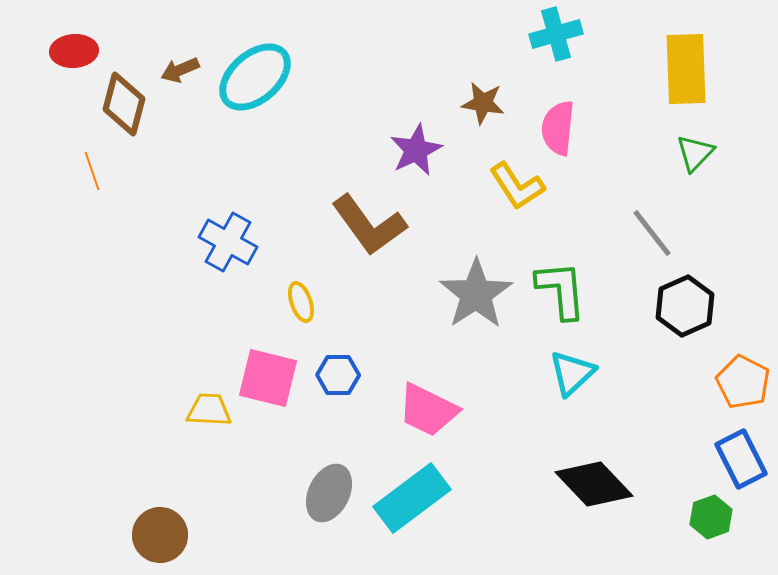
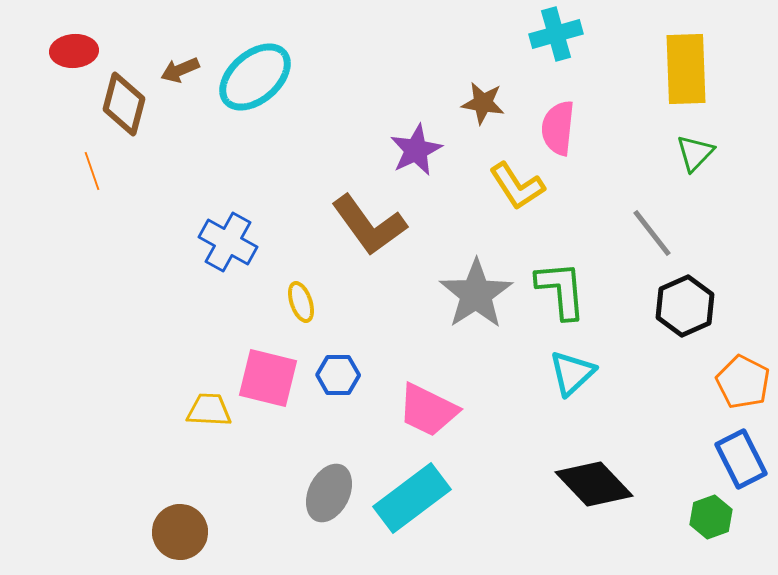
brown circle: moved 20 px right, 3 px up
